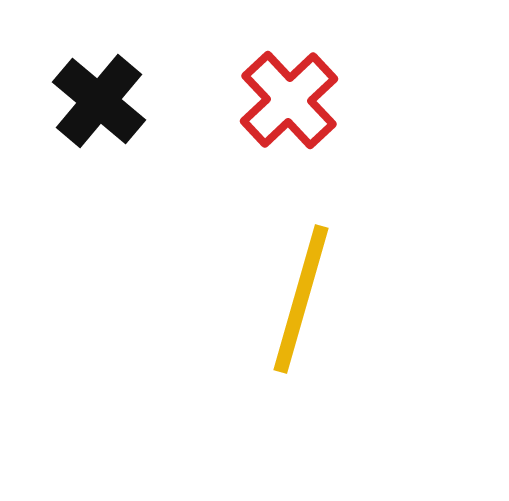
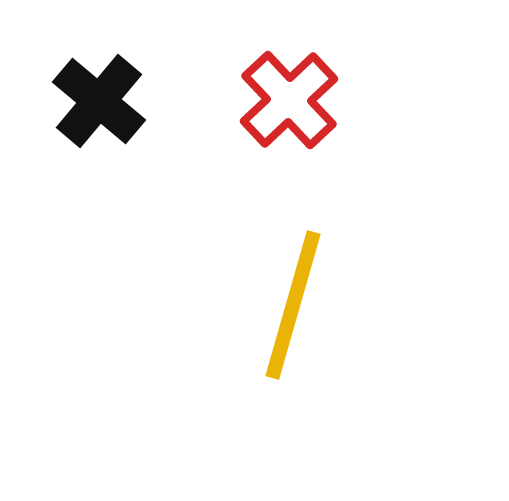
yellow line: moved 8 px left, 6 px down
